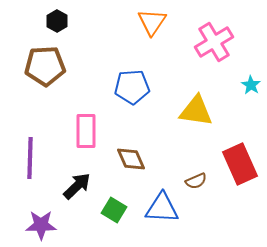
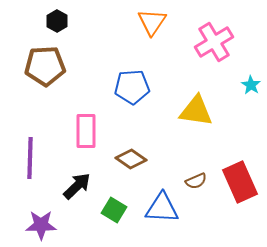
brown diamond: rotated 32 degrees counterclockwise
red rectangle: moved 18 px down
